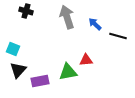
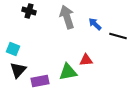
black cross: moved 3 px right
